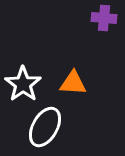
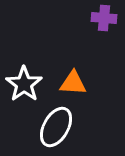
white star: moved 1 px right
white ellipse: moved 11 px right
